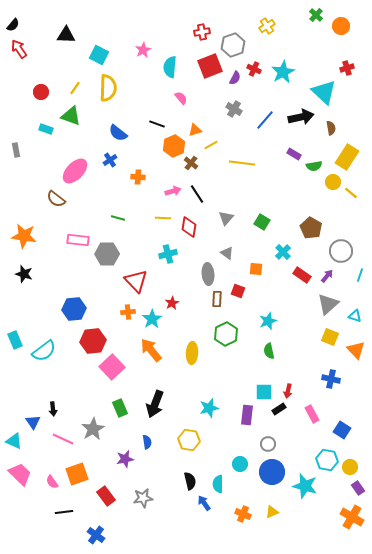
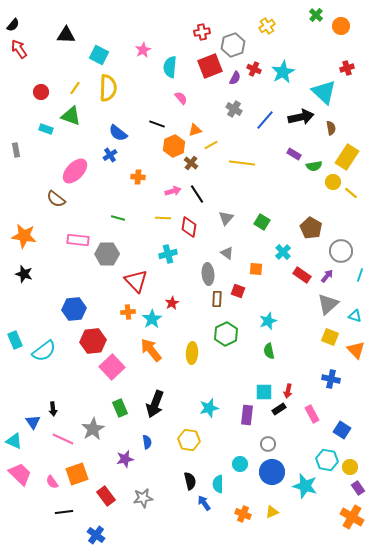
blue cross at (110, 160): moved 5 px up
